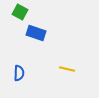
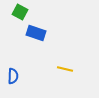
yellow line: moved 2 px left
blue semicircle: moved 6 px left, 3 px down
